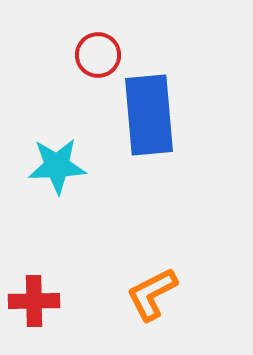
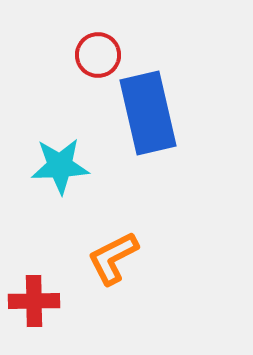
blue rectangle: moved 1 px left, 2 px up; rotated 8 degrees counterclockwise
cyan star: moved 3 px right
orange L-shape: moved 39 px left, 36 px up
